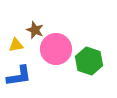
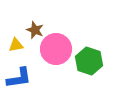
blue L-shape: moved 2 px down
